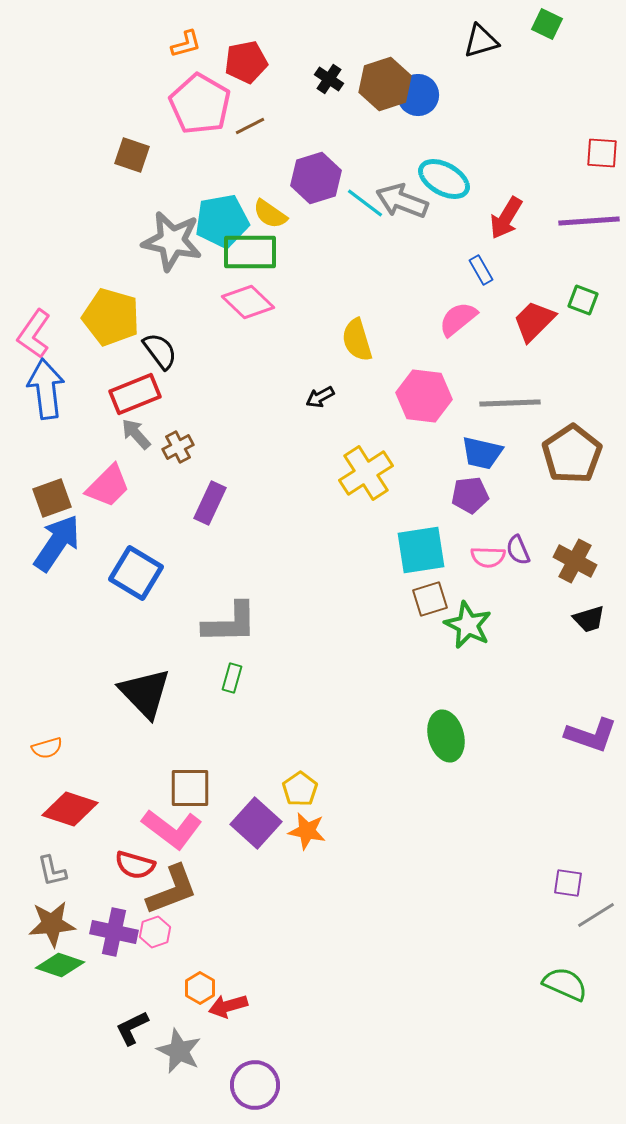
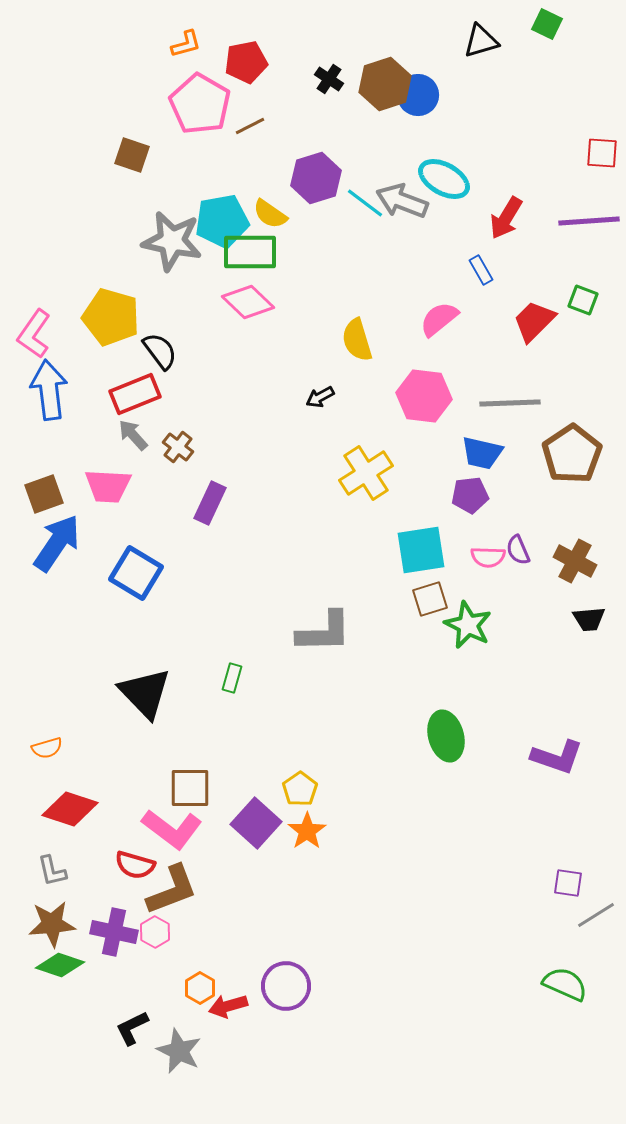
pink semicircle at (458, 319): moved 19 px left
blue arrow at (46, 389): moved 3 px right, 1 px down
gray arrow at (136, 434): moved 3 px left, 1 px down
brown cross at (178, 447): rotated 24 degrees counterclockwise
pink trapezoid at (108, 486): rotated 48 degrees clockwise
brown square at (52, 498): moved 8 px left, 4 px up
black trapezoid at (589, 619): rotated 12 degrees clockwise
gray L-shape at (230, 623): moved 94 px right, 9 px down
purple L-shape at (591, 735): moved 34 px left, 22 px down
orange star at (307, 831): rotated 27 degrees clockwise
pink hexagon at (155, 932): rotated 12 degrees counterclockwise
purple circle at (255, 1085): moved 31 px right, 99 px up
